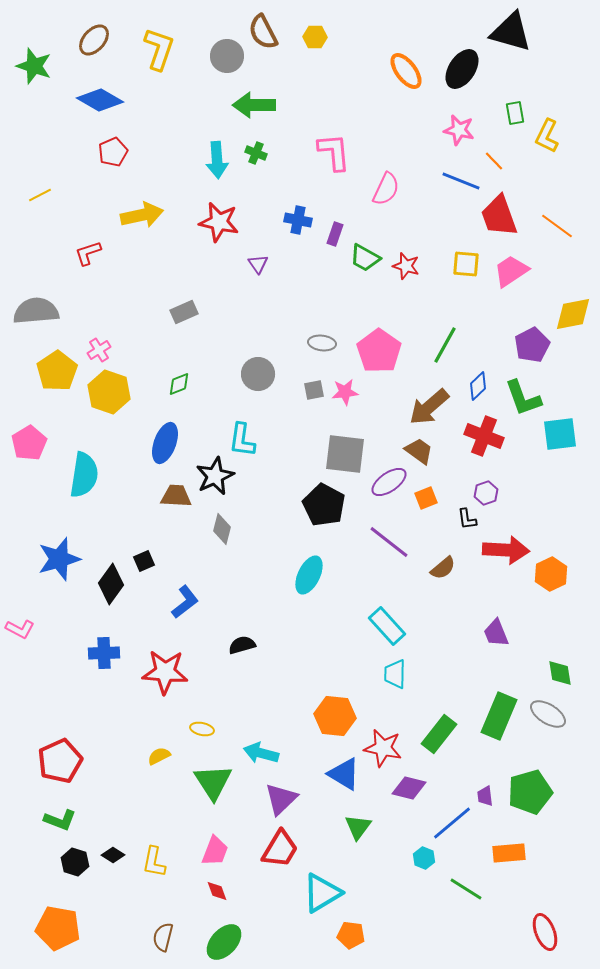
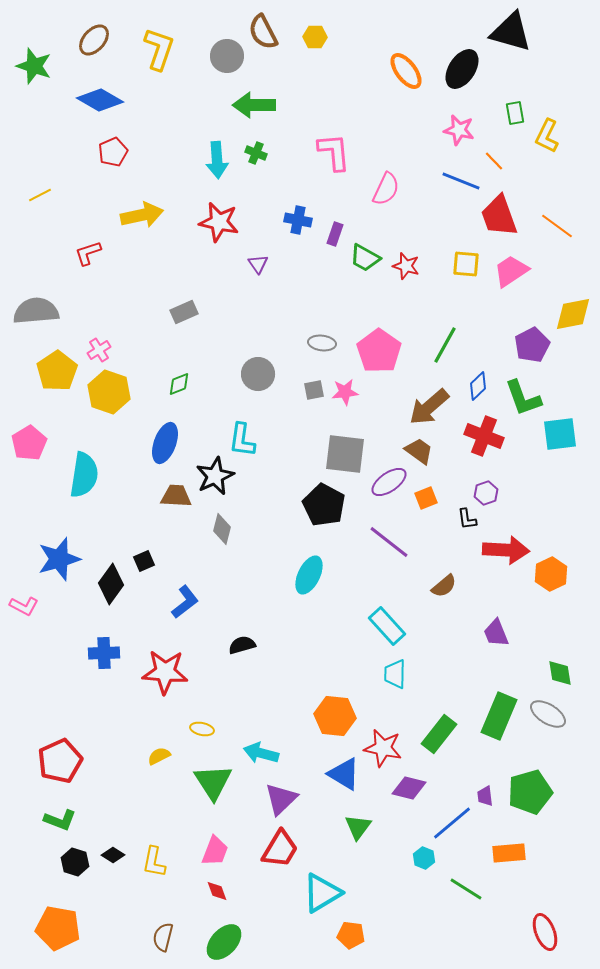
brown semicircle at (443, 568): moved 1 px right, 18 px down
pink L-shape at (20, 629): moved 4 px right, 23 px up
